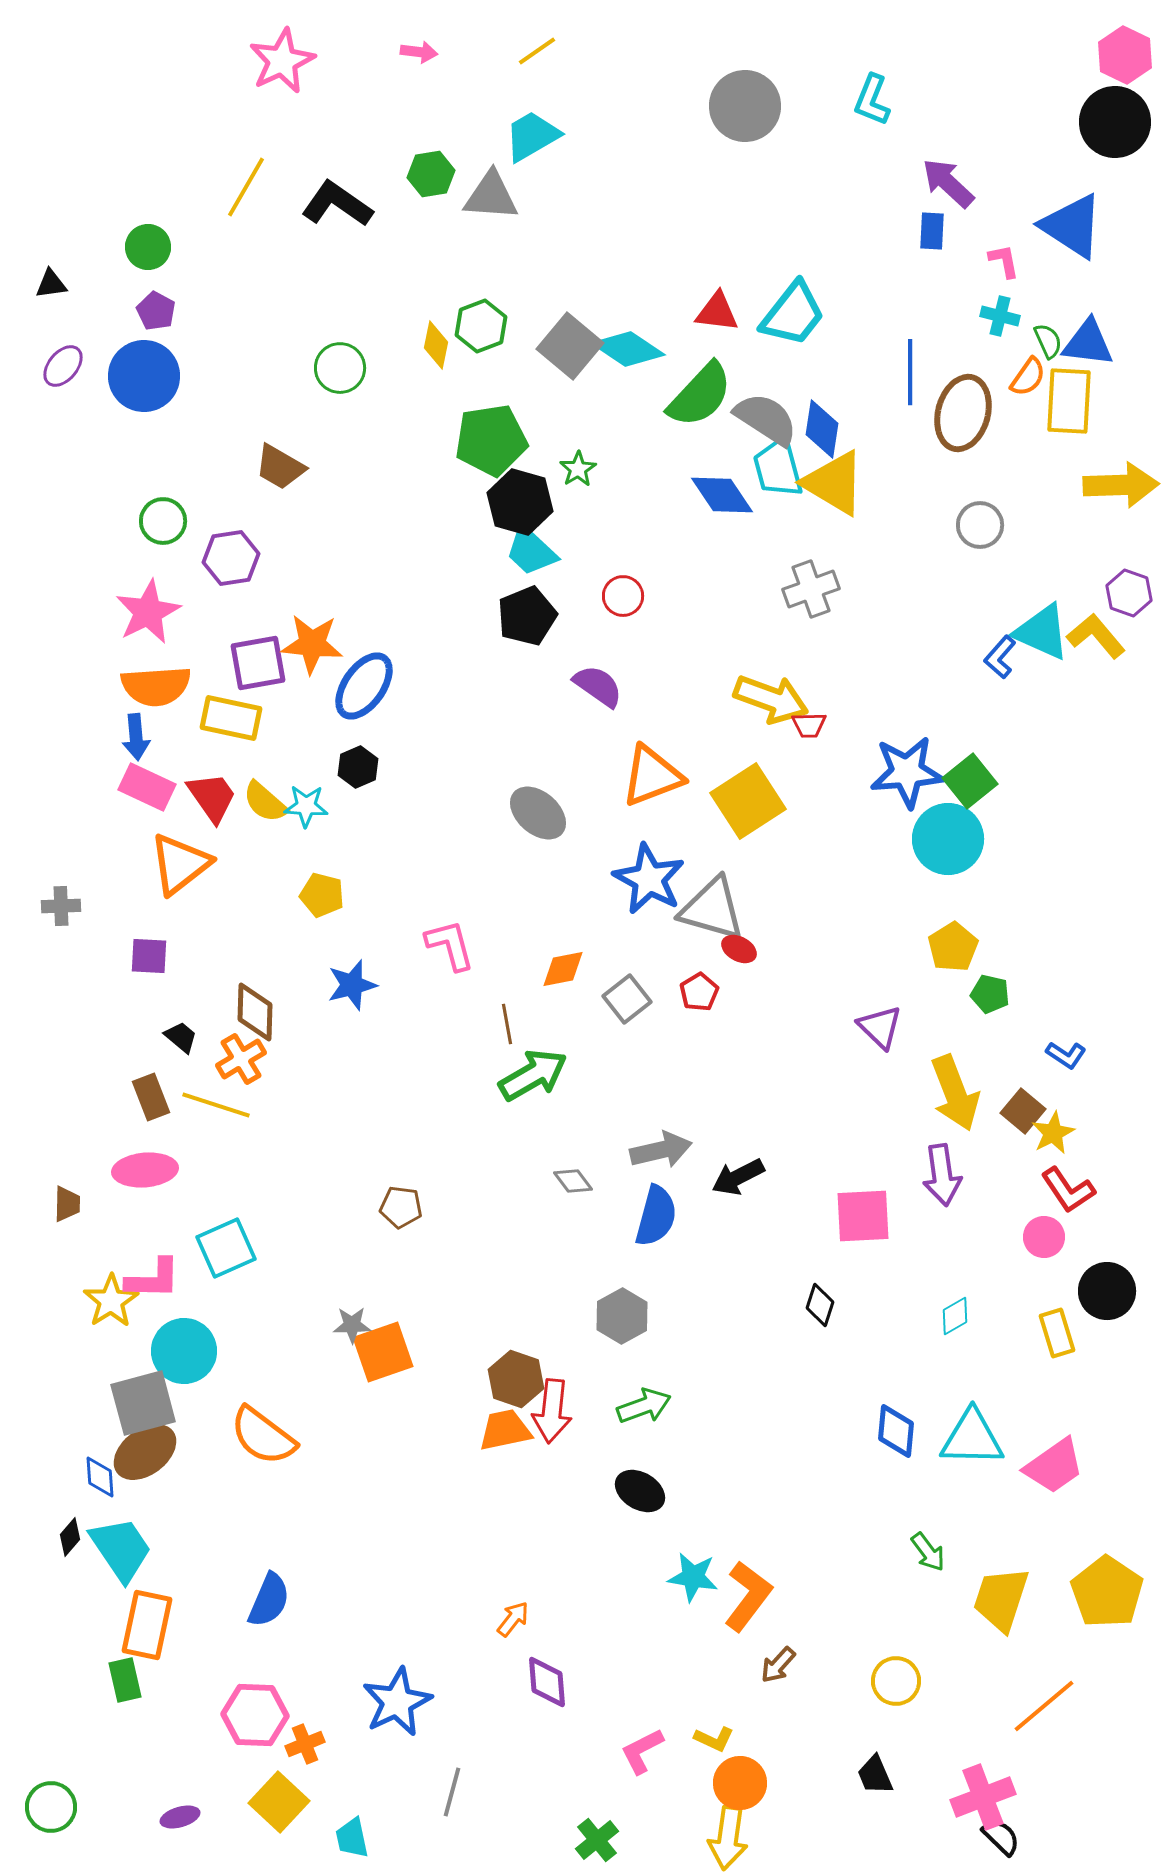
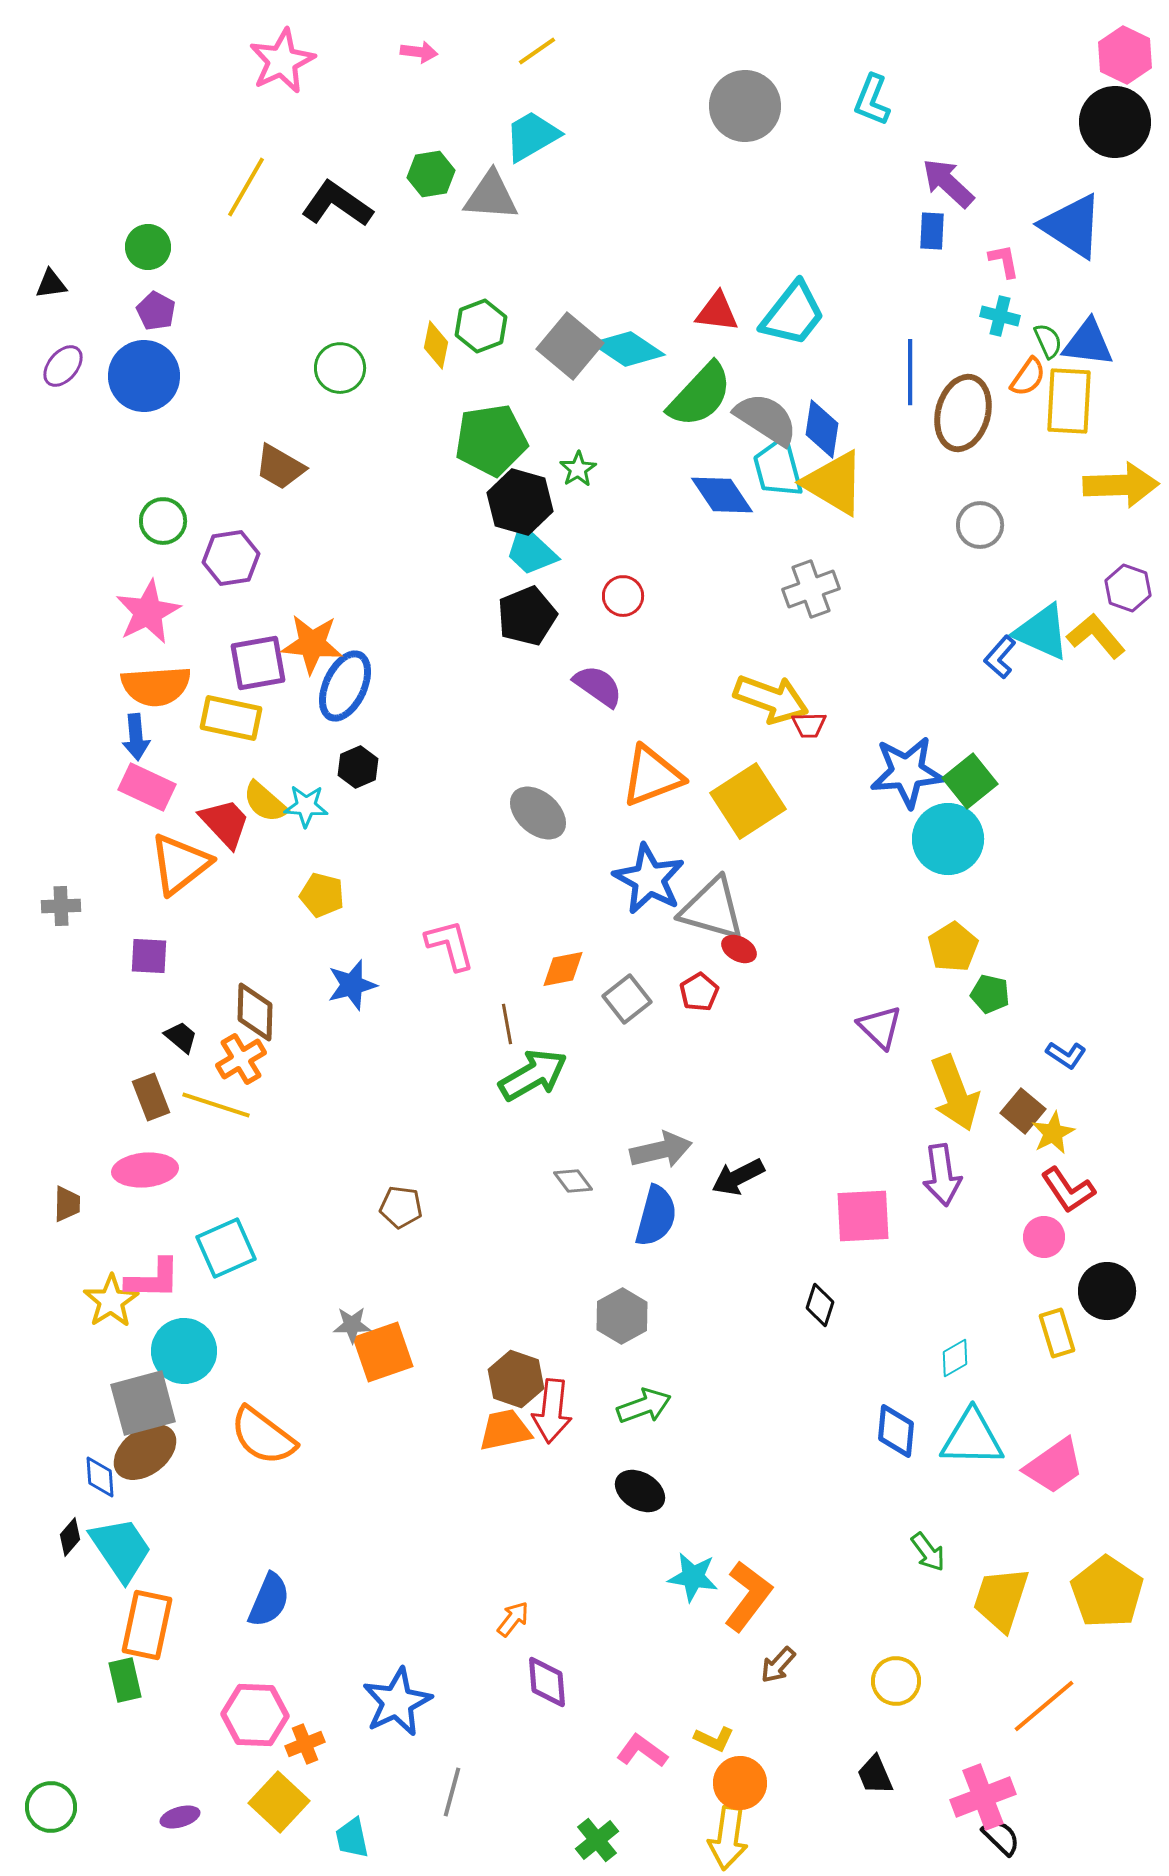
purple hexagon at (1129, 593): moved 1 px left, 5 px up
blue ellipse at (364, 686): moved 19 px left; rotated 10 degrees counterclockwise
red trapezoid at (212, 797): moved 13 px right, 26 px down; rotated 8 degrees counterclockwise
cyan diamond at (955, 1316): moved 42 px down
pink L-shape at (642, 1751): rotated 63 degrees clockwise
